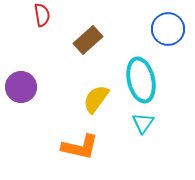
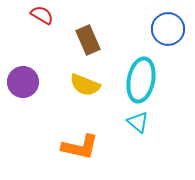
red semicircle: rotated 50 degrees counterclockwise
brown rectangle: rotated 72 degrees counterclockwise
cyan ellipse: rotated 24 degrees clockwise
purple circle: moved 2 px right, 5 px up
yellow semicircle: moved 11 px left, 14 px up; rotated 104 degrees counterclockwise
cyan triangle: moved 5 px left, 1 px up; rotated 25 degrees counterclockwise
